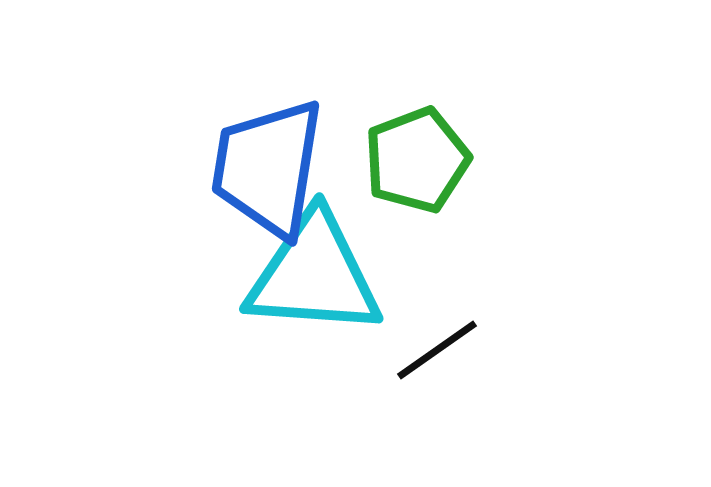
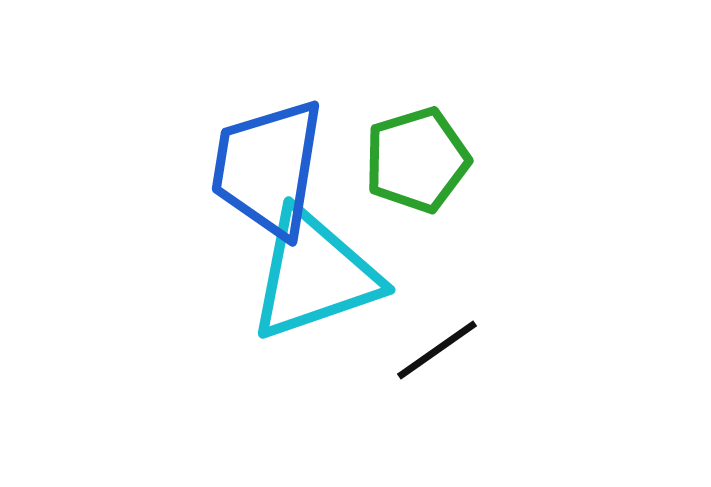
green pentagon: rotated 4 degrees clockwise
cyan triangle: rotated 23 degrees counterclockwise
